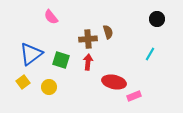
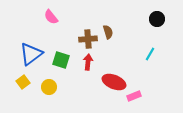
red ellipse: rotated 10 degrees clockwise
